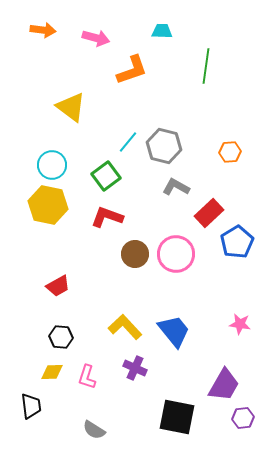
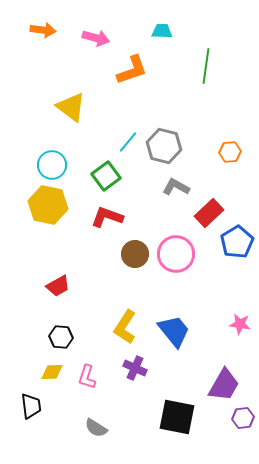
yellow L-shape: rotated 104 degrees counterclockwise
gray semicircle: moved 2 px right, 2 px up
